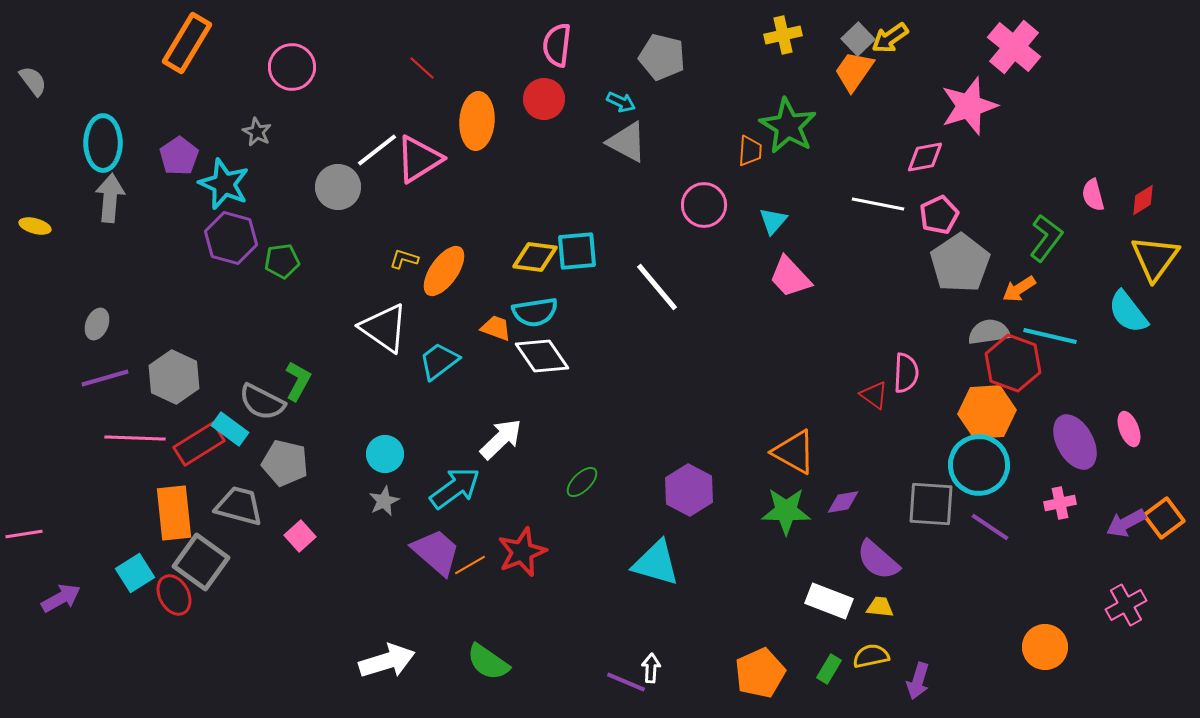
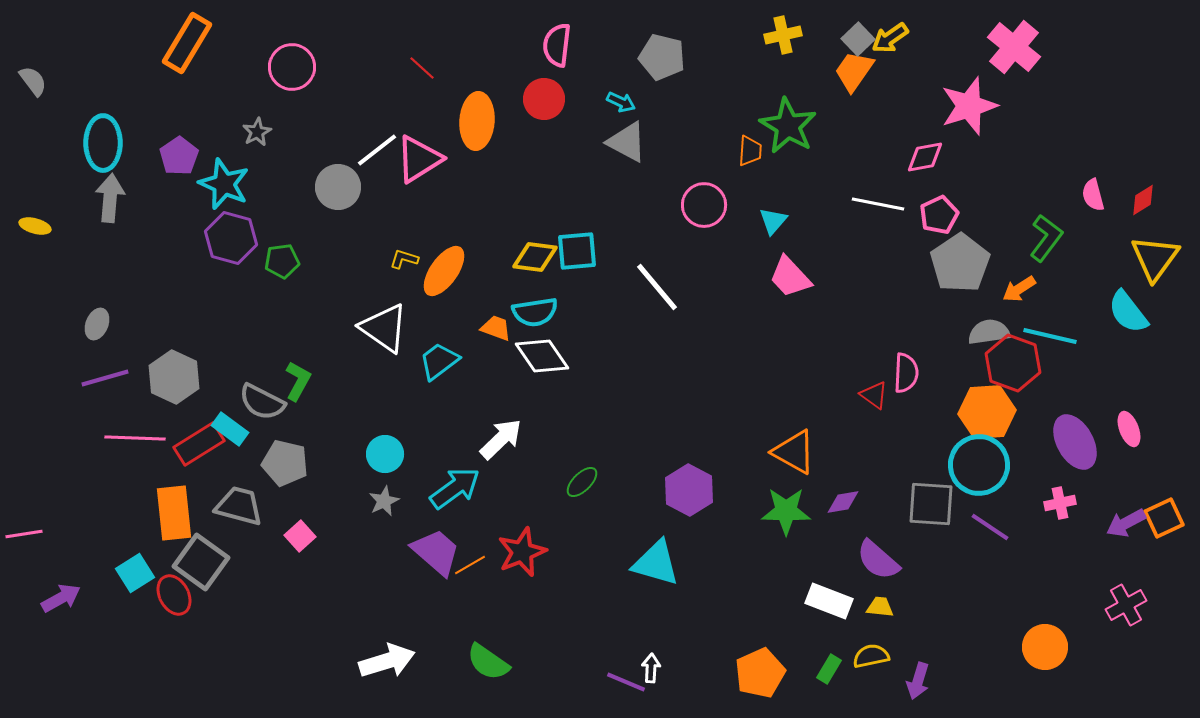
gray star at (257, 132): rotated 16 degrees clockwise
orange square at (1164, 518): rotated 12 degrees clockwise
